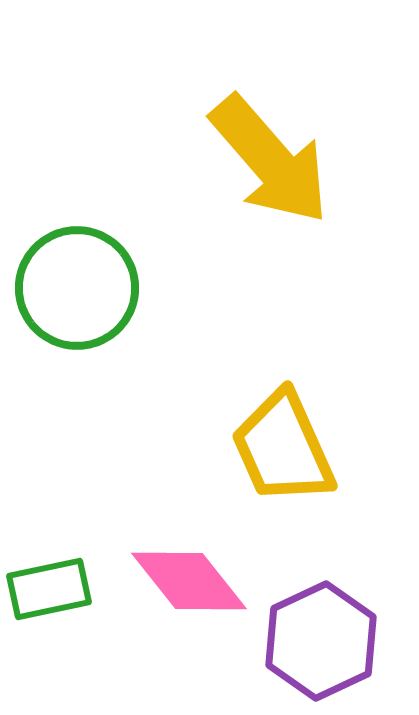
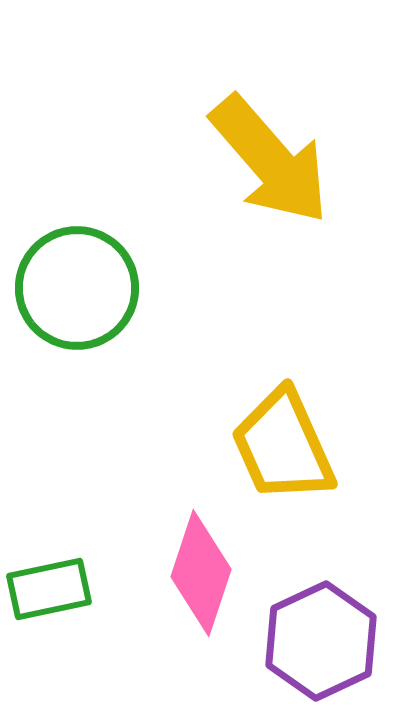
yellow trapezoid: moved 2 px up
pink diamond: moved 12 px right, 8 px up; rotated 57 degrees clockwise
